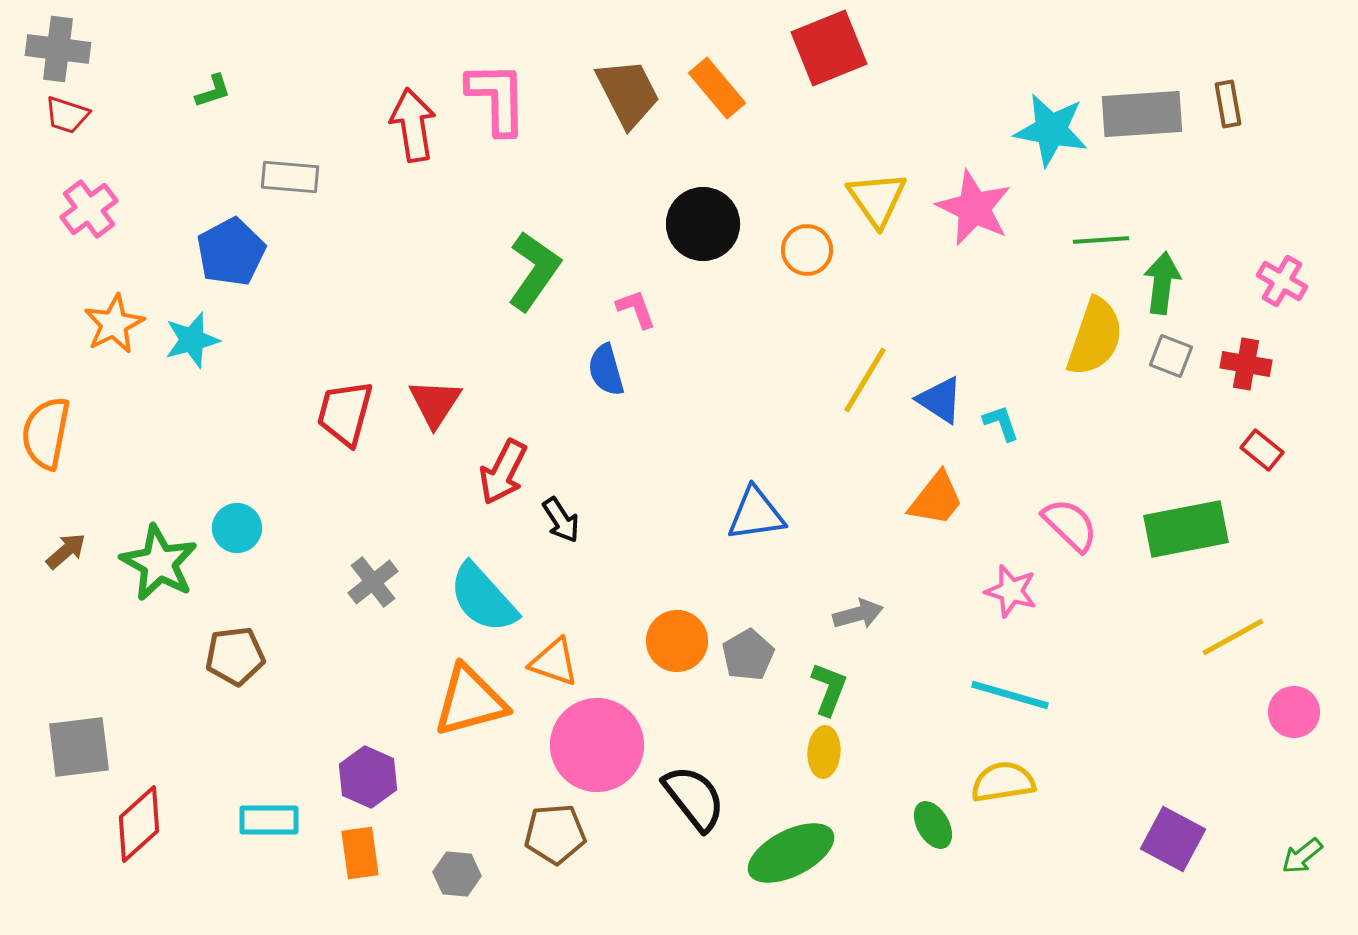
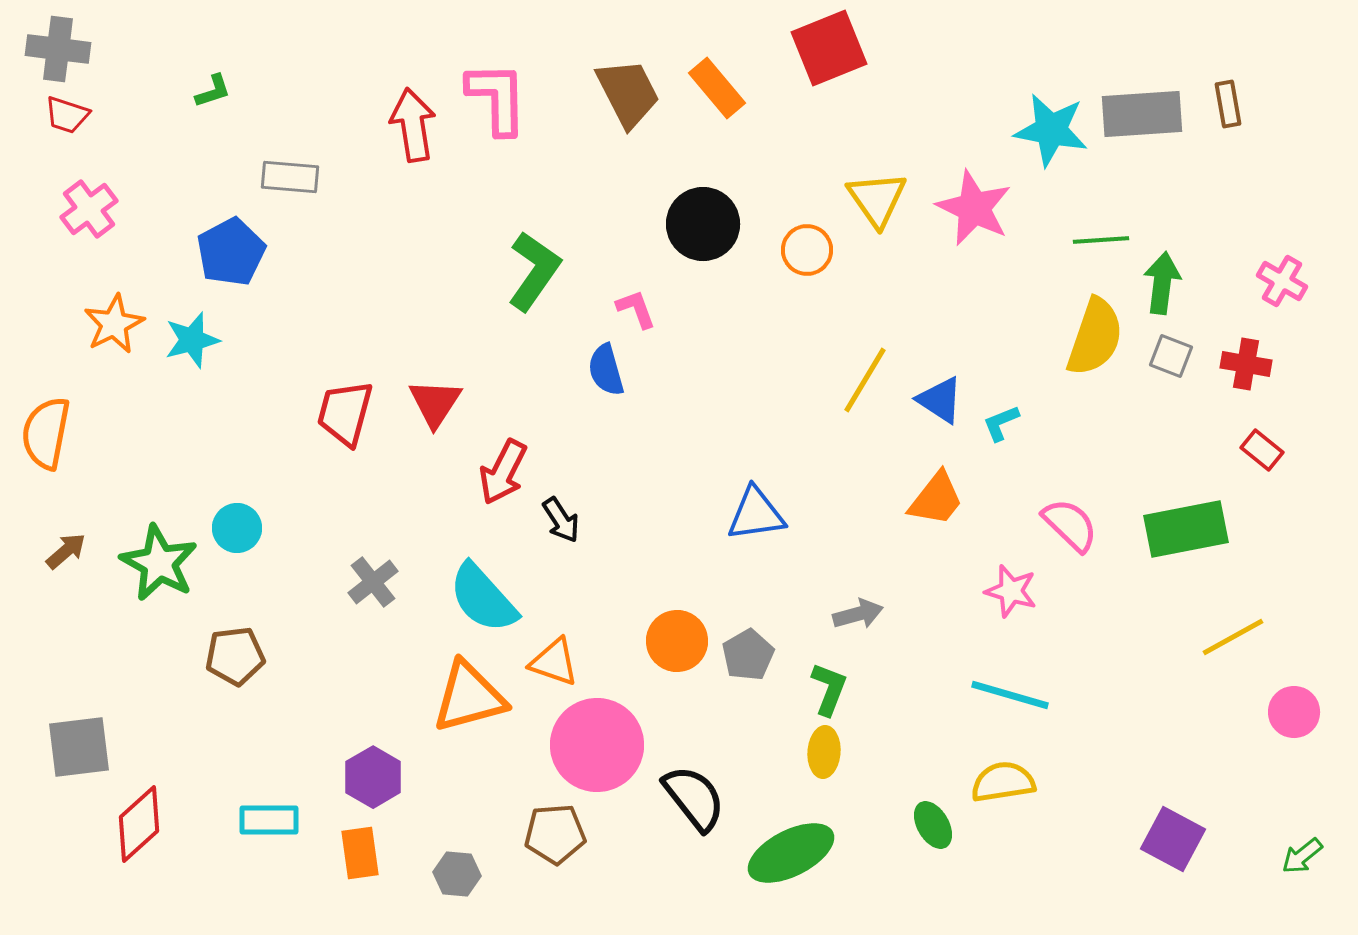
cyan L-shape at (1001, 423): rotated 93 degrees counterclockwise
orange triangle at (470, 701): moved 1 px left, 4 px up
purple hexagon at (368, 777): moved 5 px right; rotated 6 degrees clockwise
